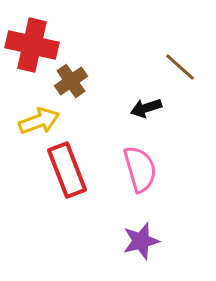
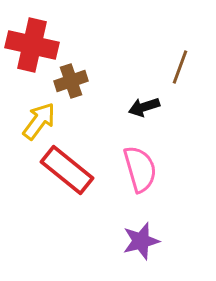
brown line: rotated 68 degrees clockwise
brown cross: rotated 16 degrees clockwise
black arrow: moved 2 px left, 1 px up
yellow arrow: rotated 33 degrees counterclockwise
red rectangle: rotated 30 degrees counterclockwise
